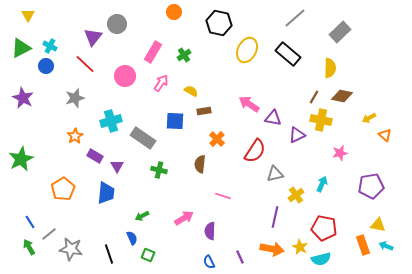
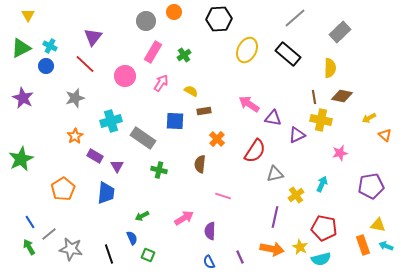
black hexagon at (219, 23): moved 4 px up; rotated 15 degrees counterclockwise
gray circle at (117, 24): moved 29 px right, 3 px up
brown line at (314, 97): rotated 40 degrees counterclockwise
